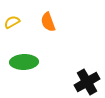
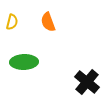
yellow semicircle: rotated 133 degrees clockwise
black cross: rotated 20 degrees counterclockwise
